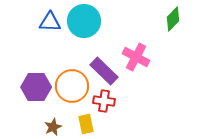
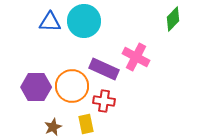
purple rectangle: moved 2 px up; rotated 20 degrees counterclockwise
